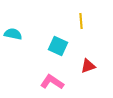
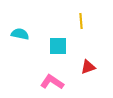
cyan semicircle: moved 7 px right
cyan square: rotated 24 degrees counterclockwise
red triangle: moved 1 px down
